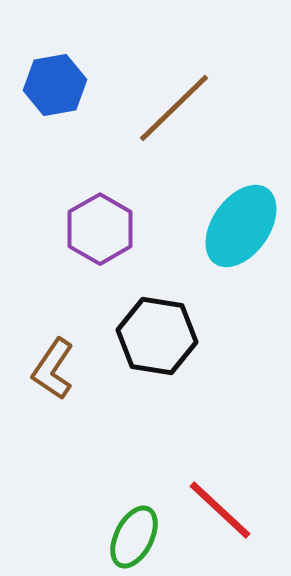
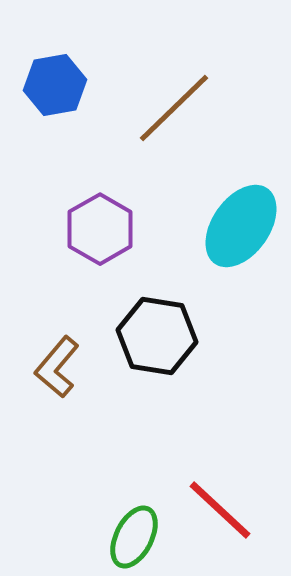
brown L-shape: moved 4 px right, 2 px up; rotated 6 degrees clockwise
